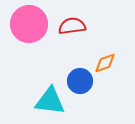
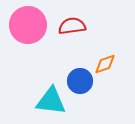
pink circle: moved 1 px left, 1 px down
orange diamond: moved 1 px down
cyan triangle: moved 1 px right
